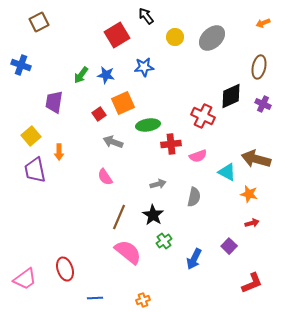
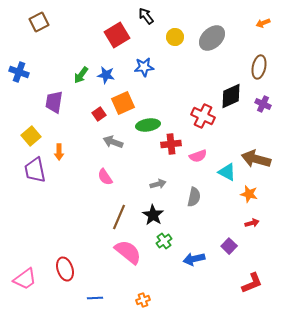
blue cross at (21, 65): moved 2 px left, 7 px down
blue arrow at (194, 259): rotated 50 degrees clockwise
